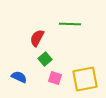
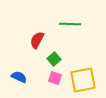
red semicircle: moved 2 px down
green square: moved 9 px right
yellow square: moved 2 px left, 1 px down
